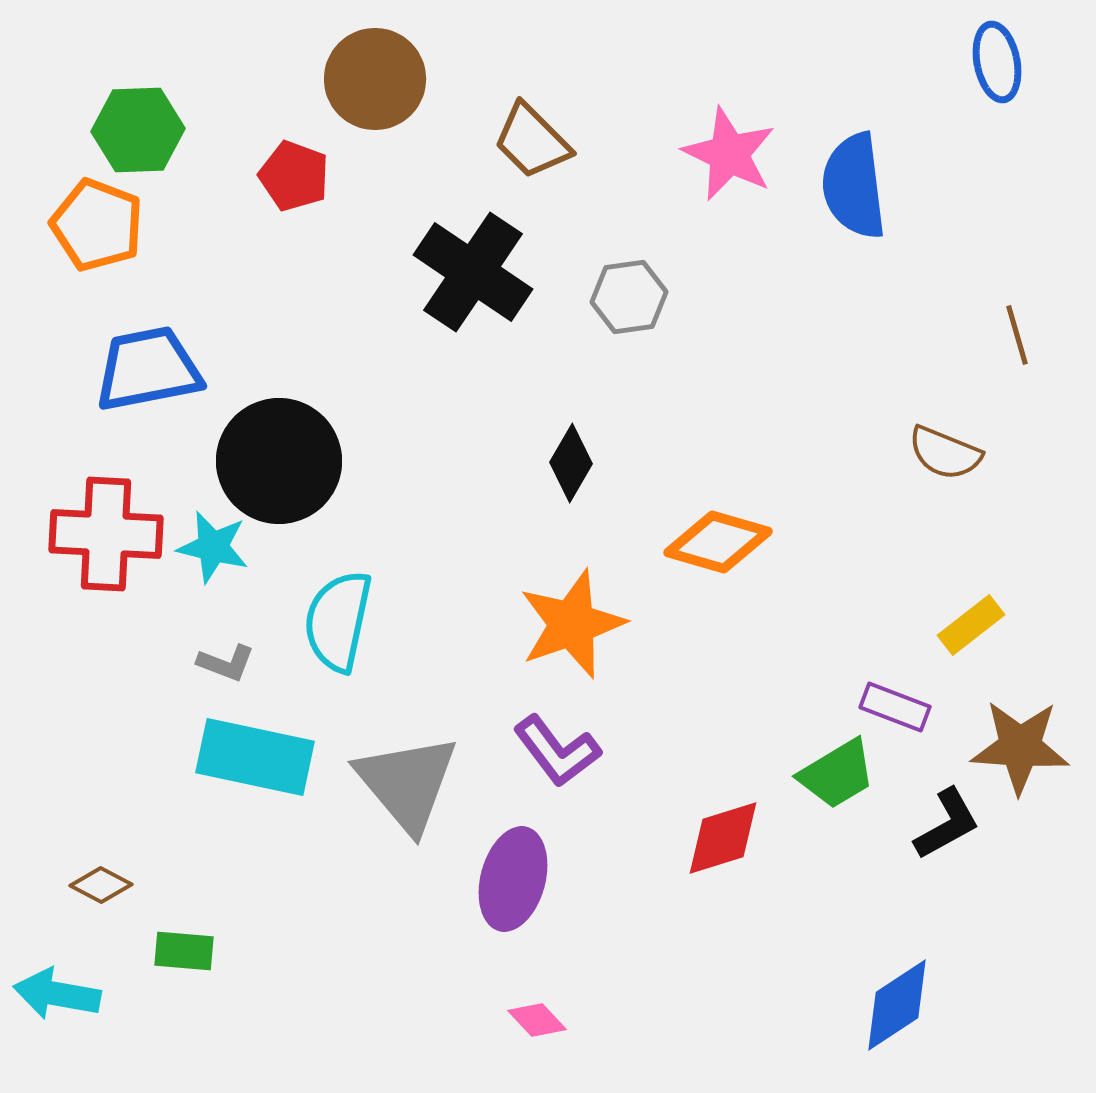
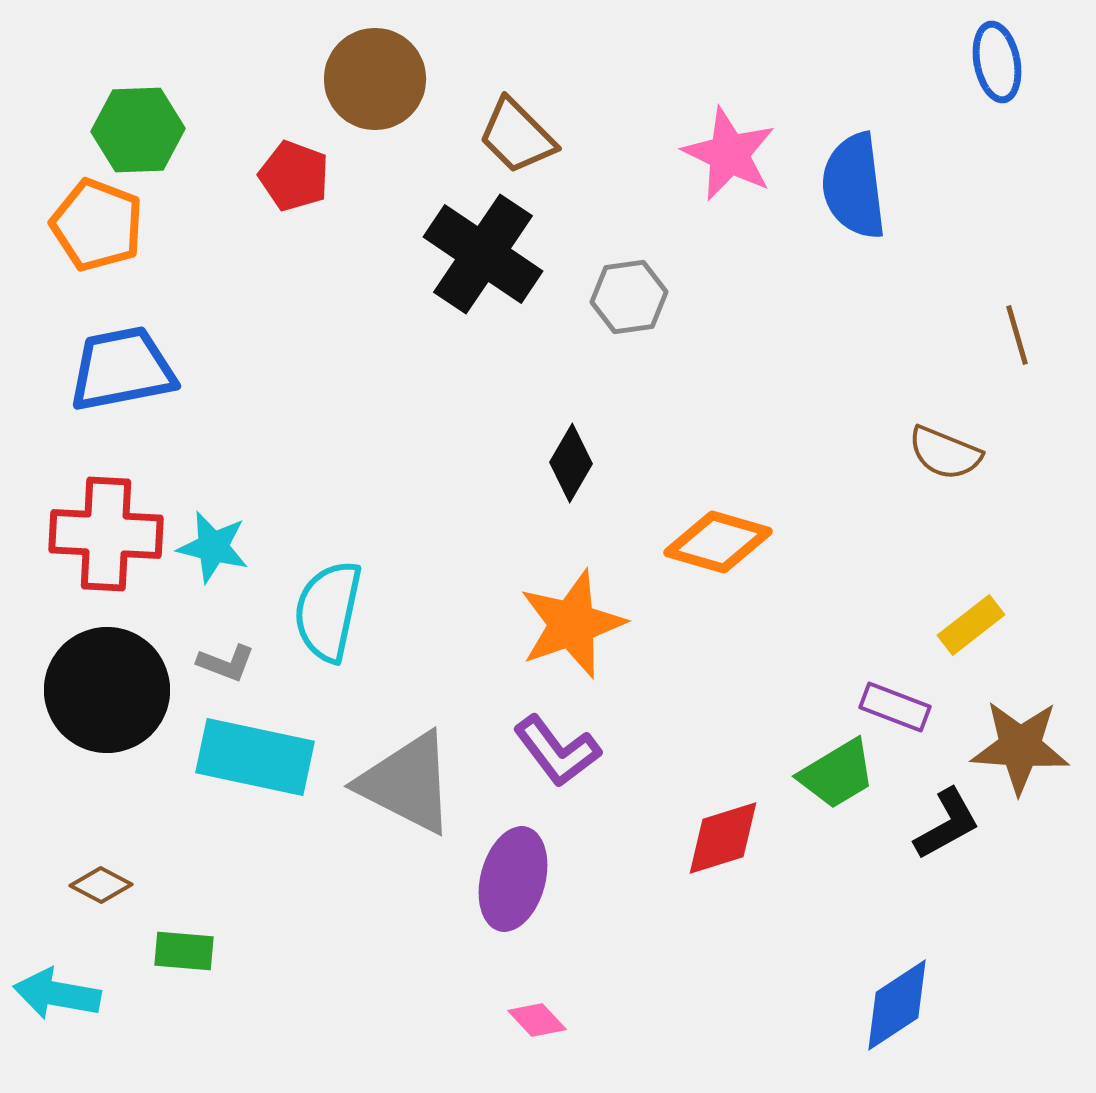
brown trapezoid: moved 15 px left, 5 px up
black cross: moved 10 px right, 18 px up
blue trapezoid: moved 26 px left
black circle: moved 172 px left, 229 px down
cyan semicircle: moved 10 px left, 10 px up
gray triangle: rotated 23 degrees counterclockwise
